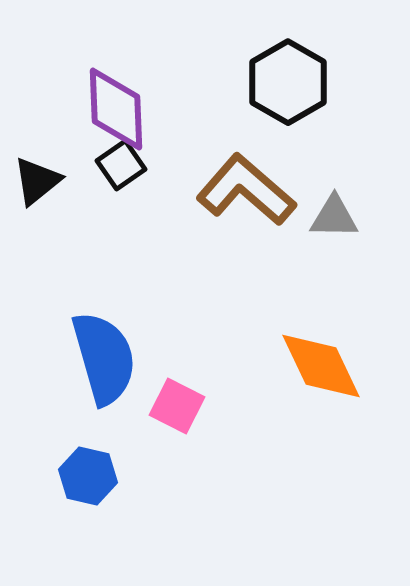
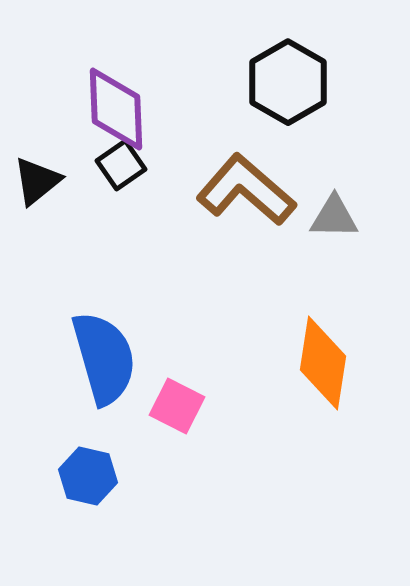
orange diamond: moved 2 px right, 3 px up; rotated 34 degrees clockwise
